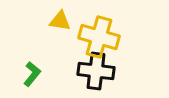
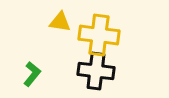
yellow triangle: moved 1 px down
yellow cross: moved 2 px up; rotated 9 degrees counterclockwise
